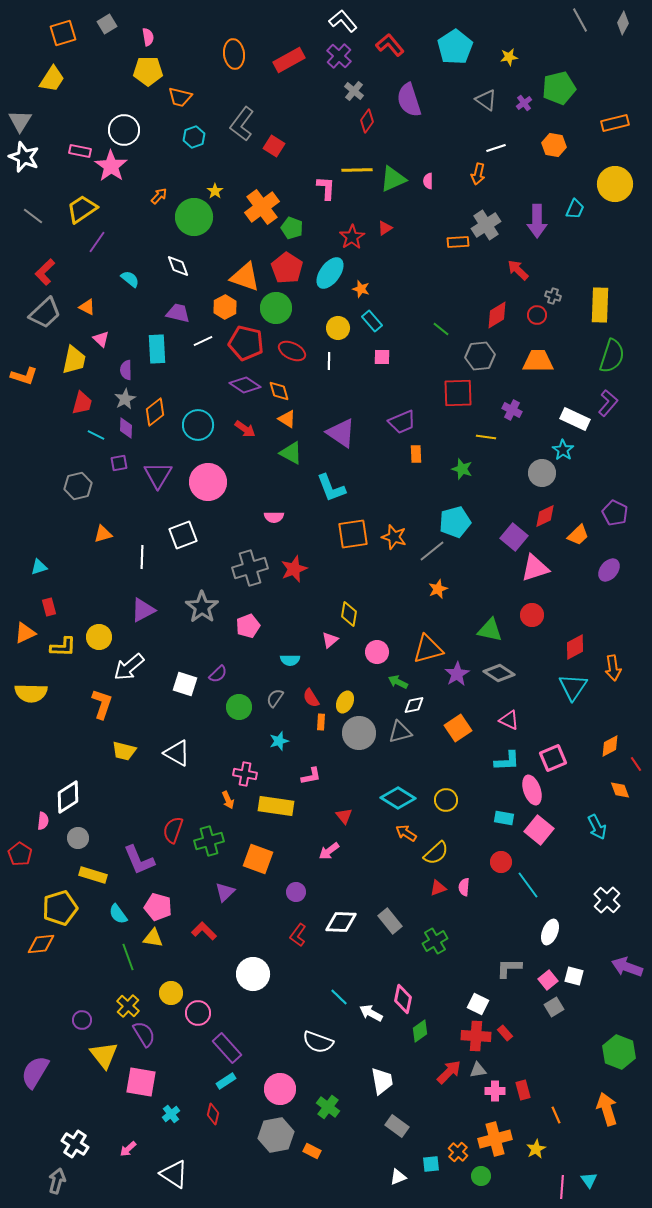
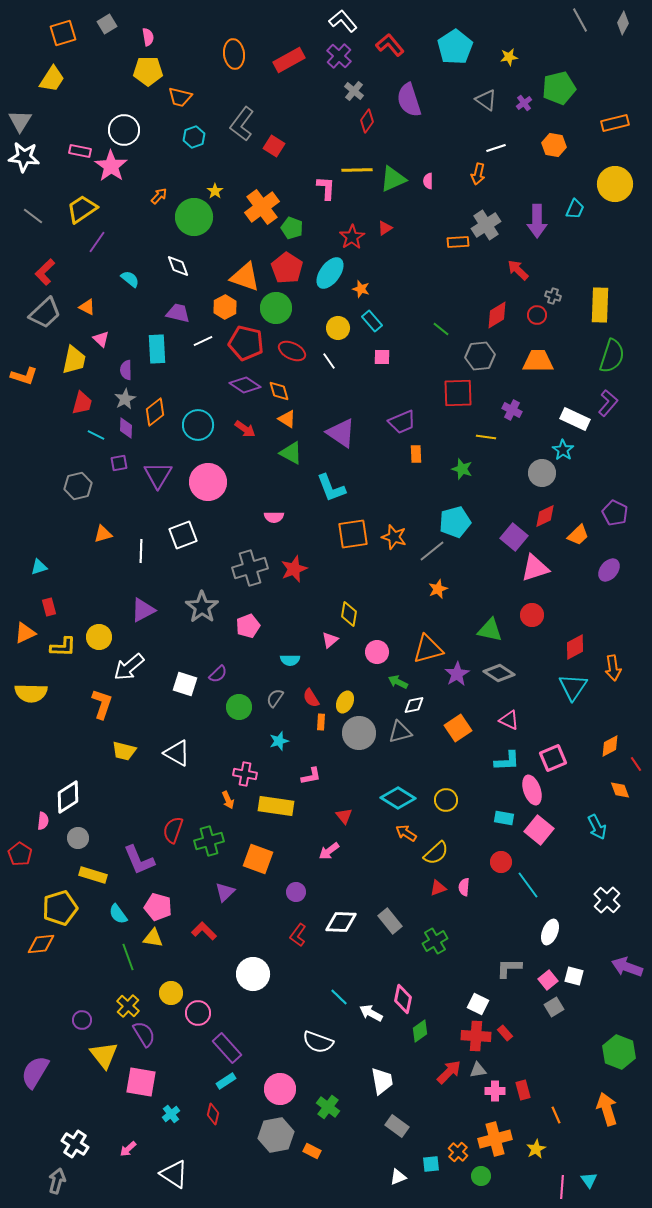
white star at (24, 157): rotated 16 degrees counterclockwise
white line at (329, 361): rotated 36 degrees counterclockwise
white line at (142, 557): moved 1 px left, 6 px up
